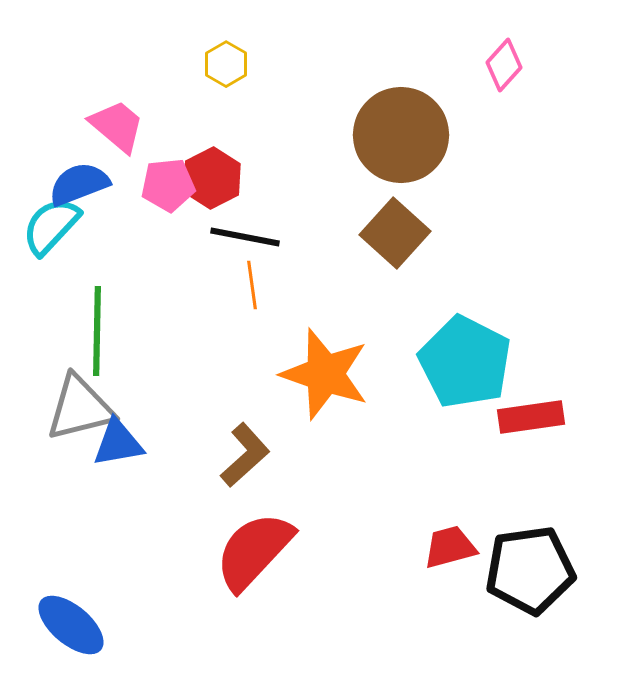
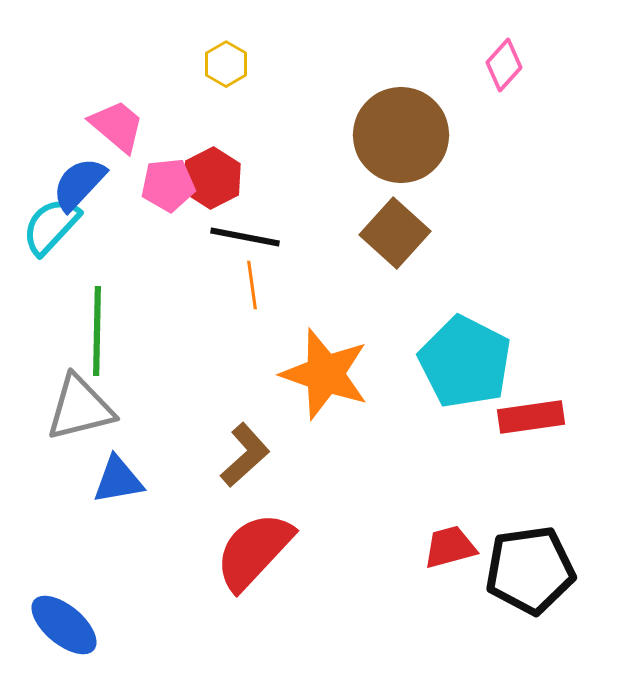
blue semicircle: rotated 26 degrees counterclockwise
blue triangle: moved 37 px down
blue ellipse: moved 7 px left
